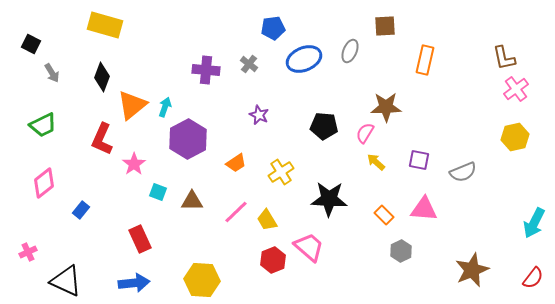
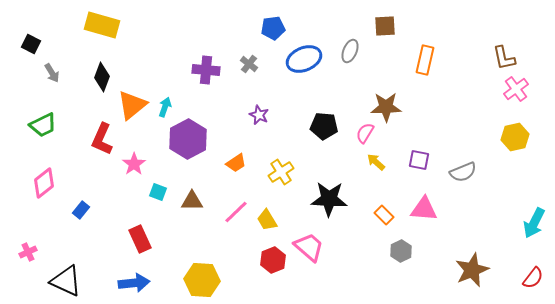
yellow rectangle at (105, 25): moved 3 px left
